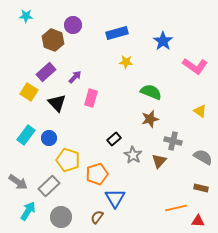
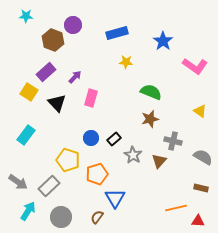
blue circle: moved 42 px right
